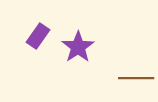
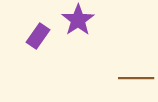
purple star: moved 27 px up
